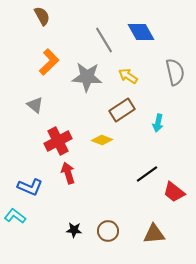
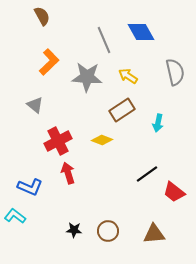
gray line: rotated 8 degrees clockwise
